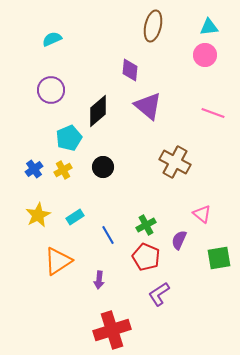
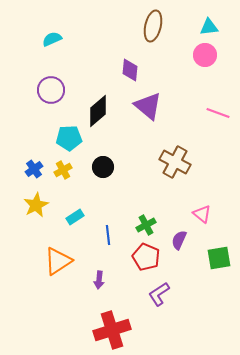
pink line: moved 5 px right
cyan pentagon: rotated 20 degrees clockwise
yellow star: moved 2 px left, 10 px up
blue line: rotated 24 degrees clockwise
